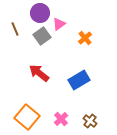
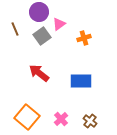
purple circle: moved 1 px left, 1 px up
orange cross: moved 1 px left; rotated 24 degrees clockwise
blue rectangle: moved 2 px right, 1 px down; rotated 30 degrees clockwise
